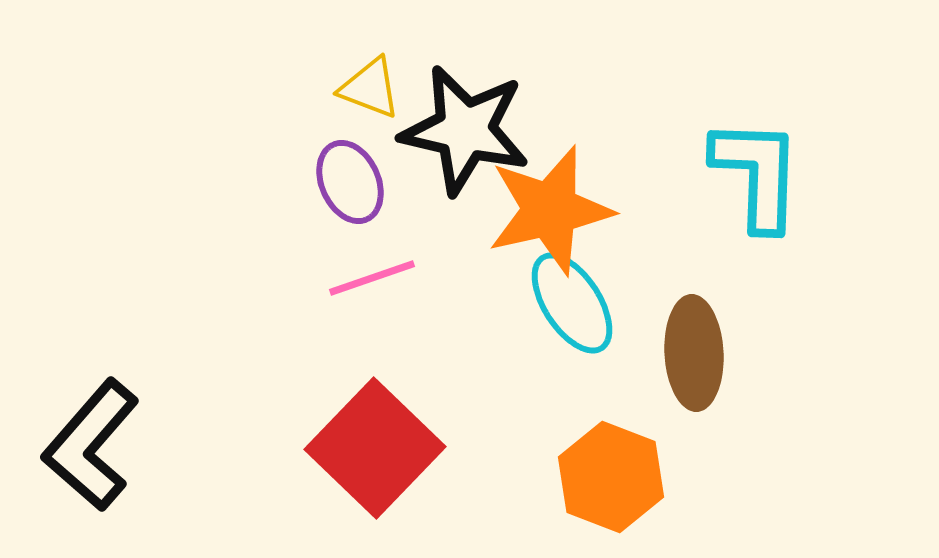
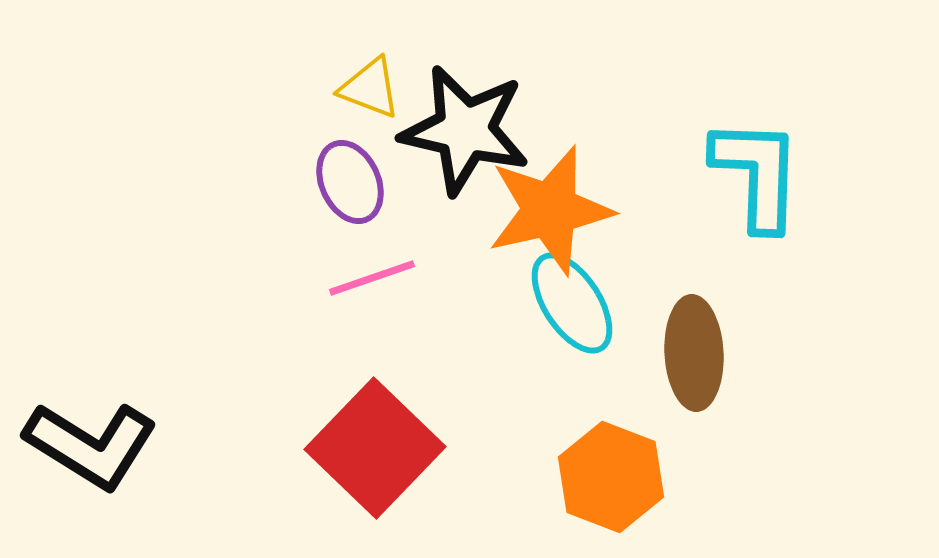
black L-shape: rotated 99 degrees counterclockwise
